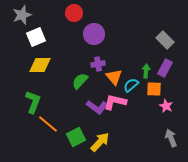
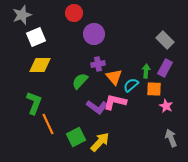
green L-shape: moved 1 px right, 1 px down
orange line: rotated 25 degrees clockwise
